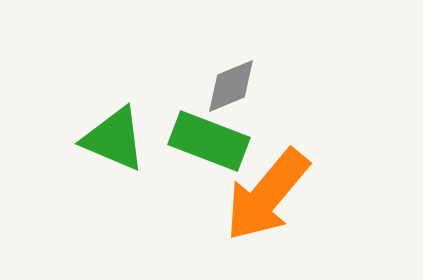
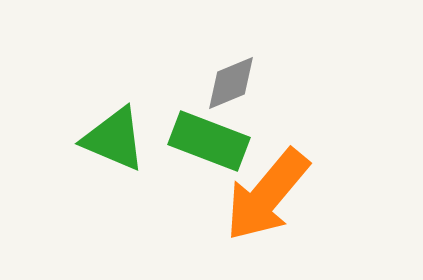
gray diamond: moved 3 px up
